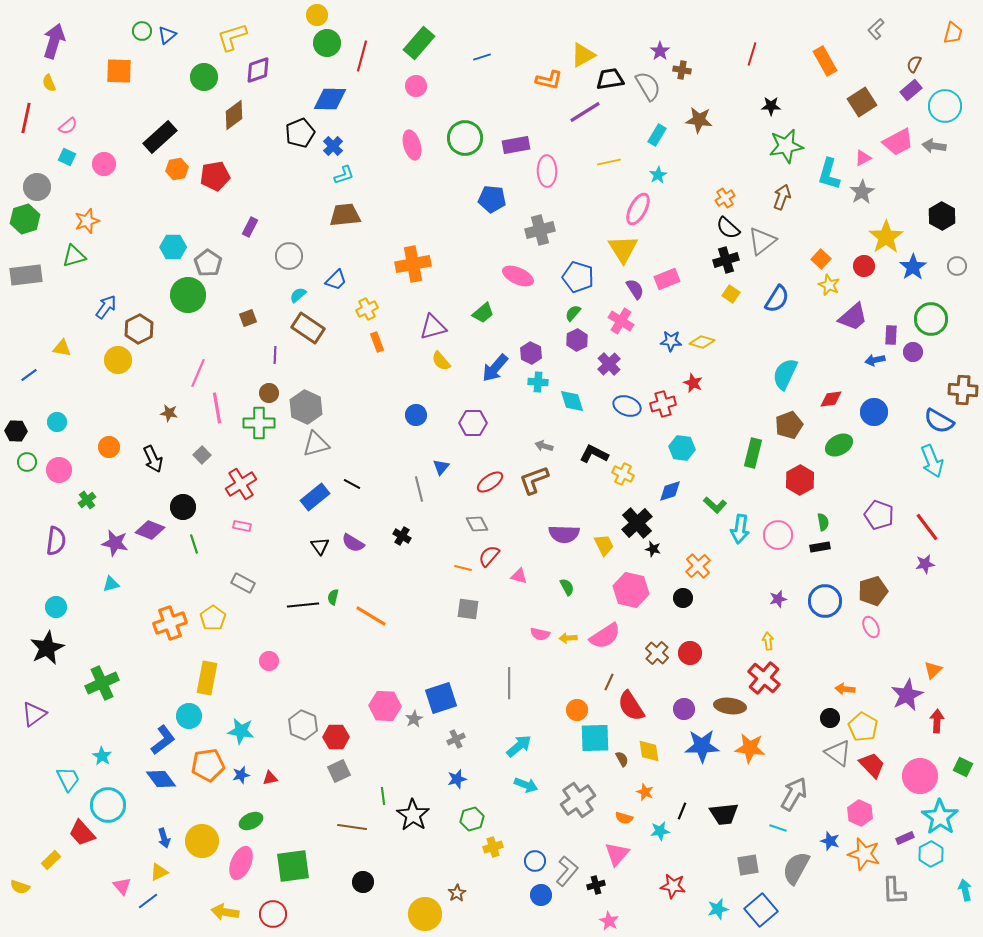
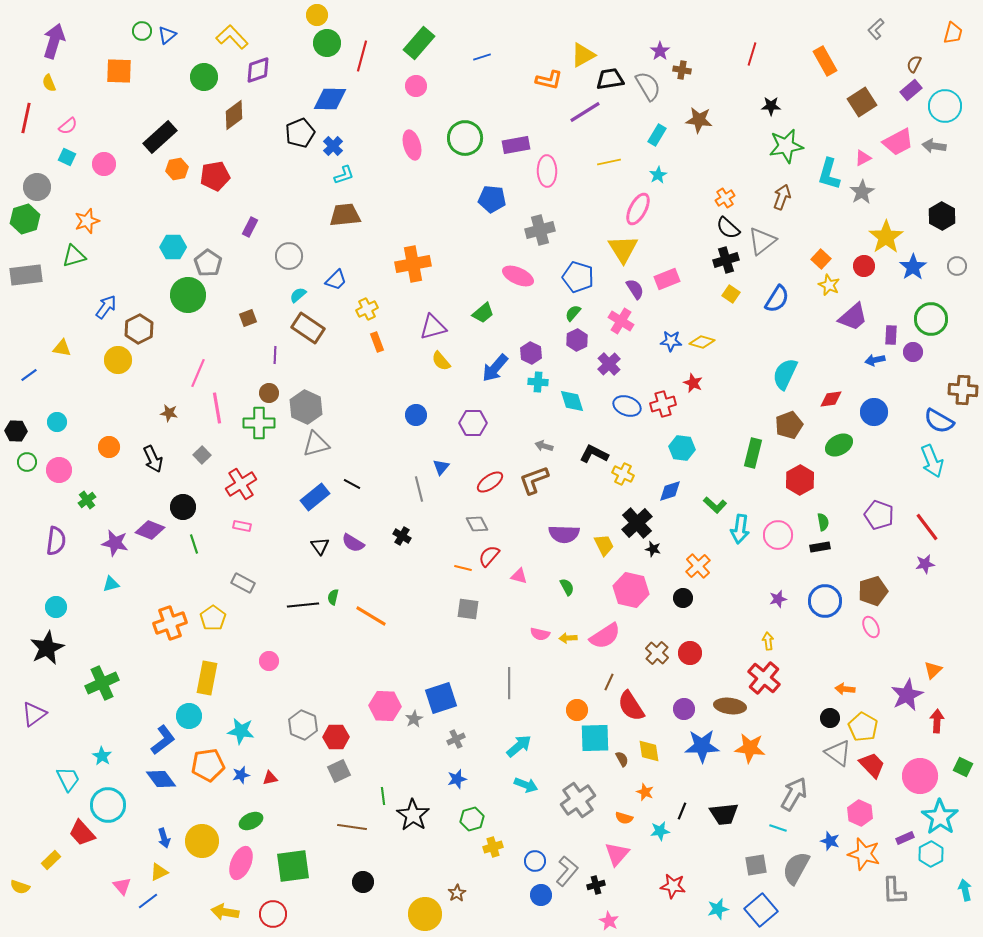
yellow L-shape at (232, 37): rotated 64 degrees clockwise
gray square at (748, 865): moved 8 px right
